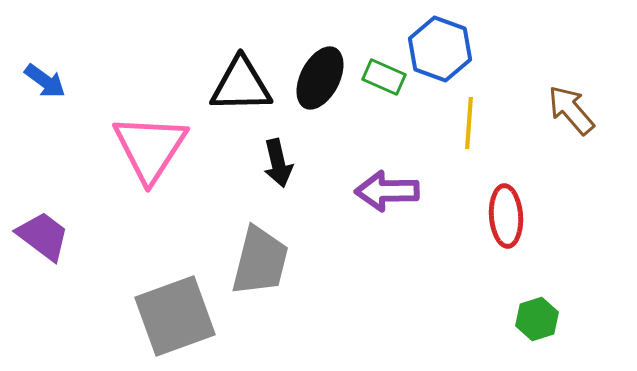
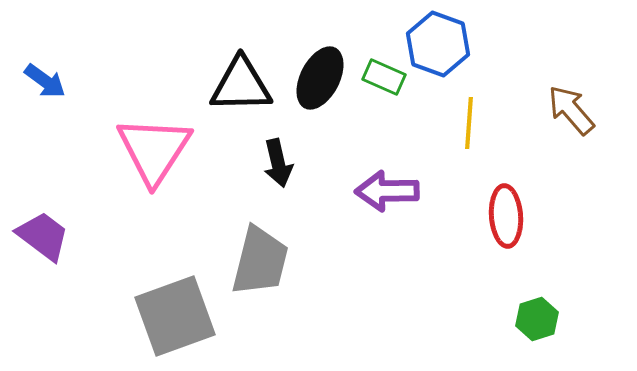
blue hexagon: moved 2 px left, 5 px up
pink triangle: moved 4 px right, 2 px down
